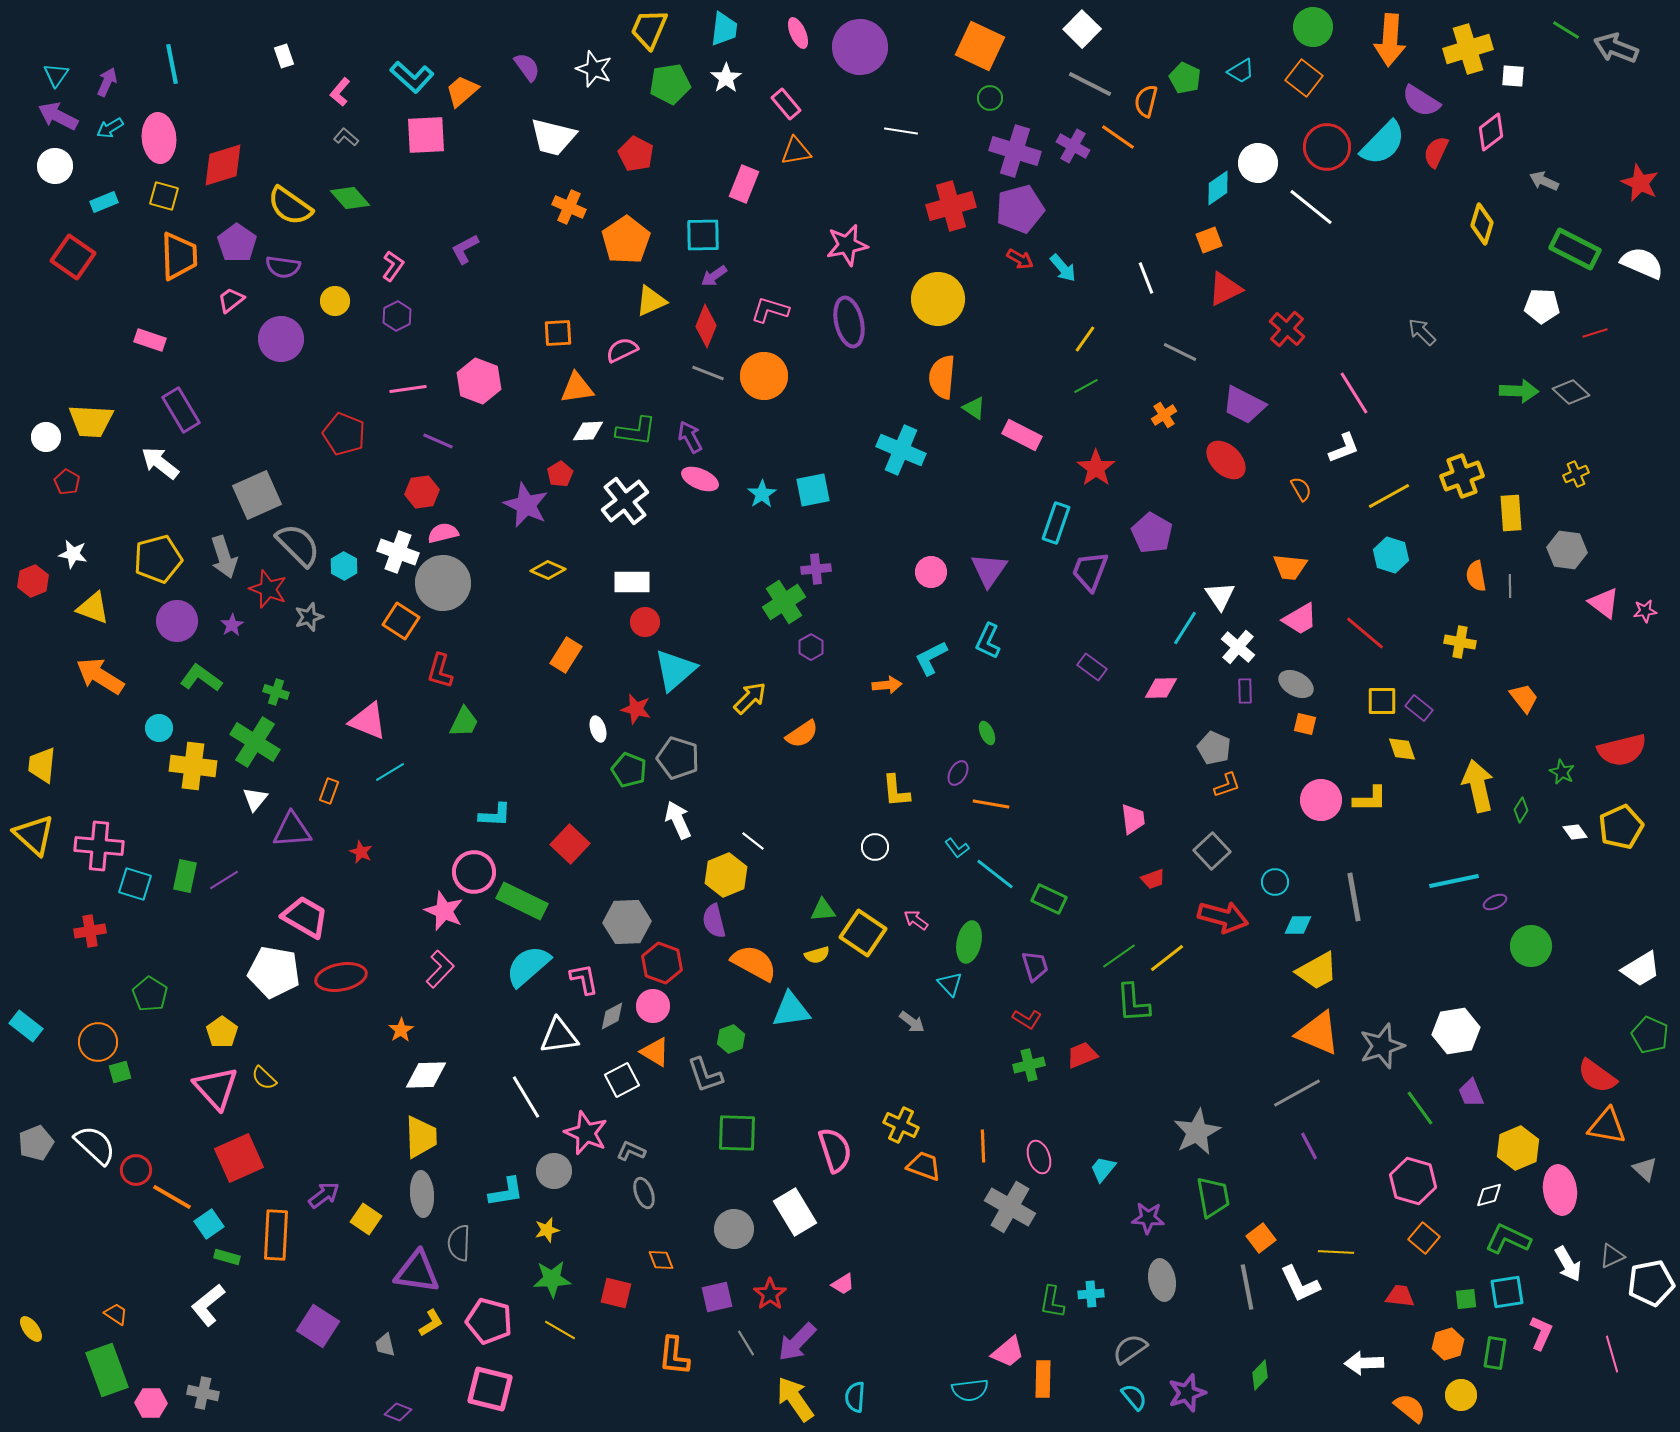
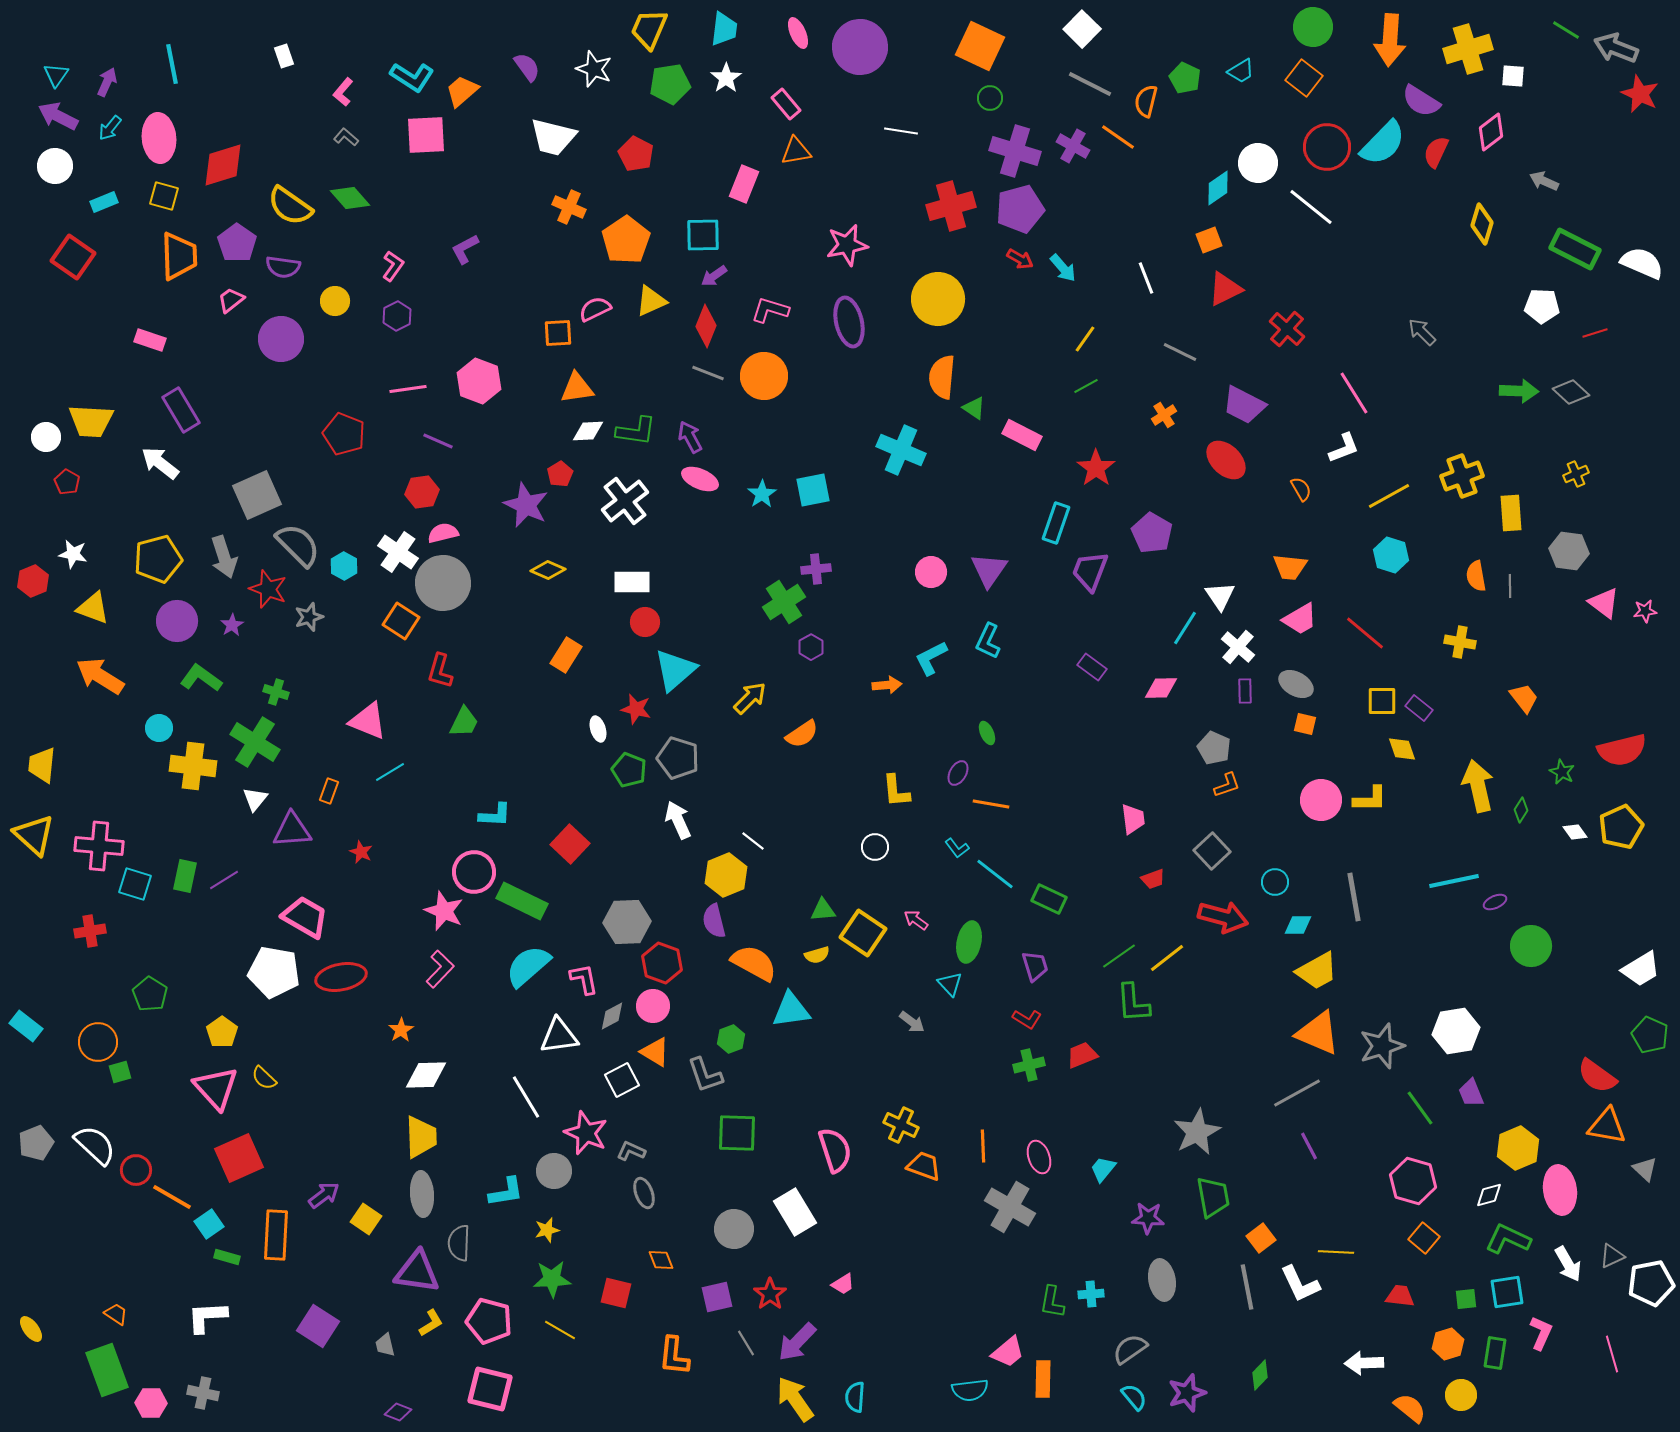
cyan L-shape at (412, 77): rotated 9 degrees counterclockwise
pink L-shape at (340, 92): moved 3 px right
cyan arrow at (110, 128): rotated 20 degrees counterclockwise
red star at (1640, 183): moved 89 px up
pink semicircle at (622, 350): moved 27 px left, 41 px up
gray hexagon at (1567, 550): moved 2 px right, 1 px down
white cross at (398, 552): rotated 15 degrees clockwise
white L-shape at (208, 1305): moved 1 px left, 12 px down; rotated 36 degrees clockwise
